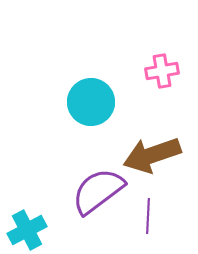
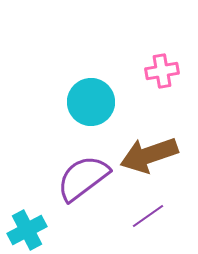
brown arrow: moved 3 px left
purple semicircle: moved 15 px left, 13 px up
purple line: rotated 52 degrees clockwise
